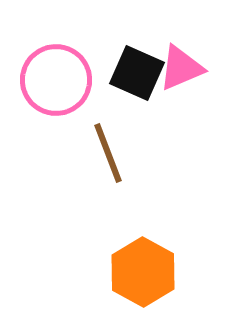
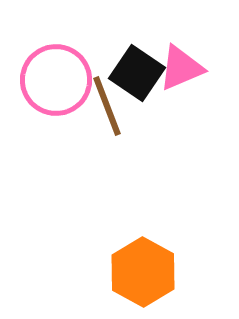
black square: rotated 10 degrees clockwise
brown line: moved 1 px left, 47 px up
